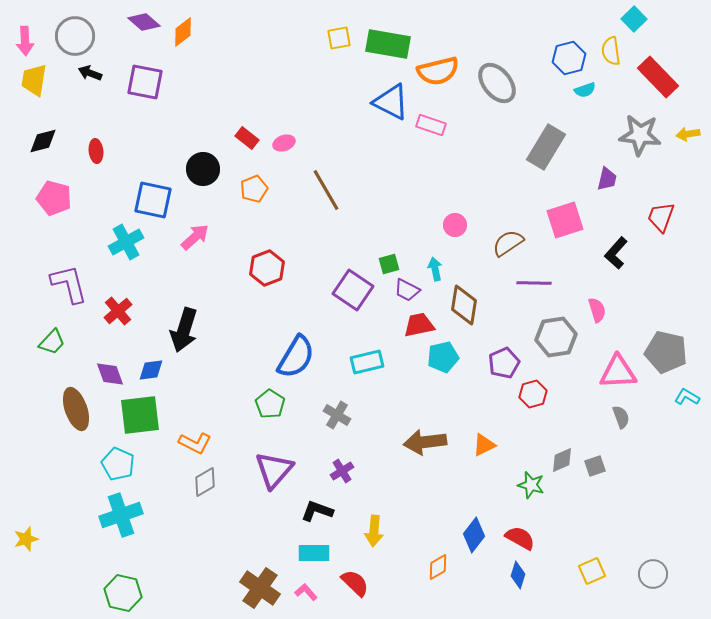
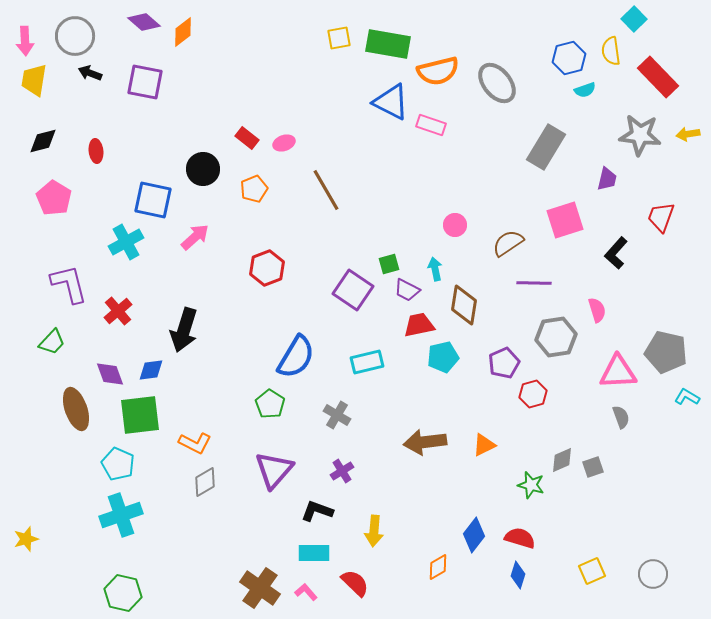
pink pentagon at (54, 198): rotated 16 degrees clockwise
gray square at (595, 466): moved 2 px left, 1 px down
red semicircle at (520, 538): rotated 12 degrees counterclockwise
